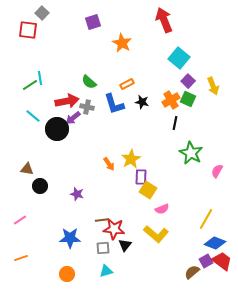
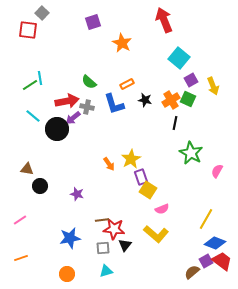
purple square at (188, 81): moved 3 px right, 1 px up; rotated 16 degrees clockwise
black star at (142, 102): moved 3 px right, 2 px up
purple rectangle at (141, 177): rotated 21 degrees counterclockwise
blue star at (70, 238): rotated 10 degrees counterclockwise
